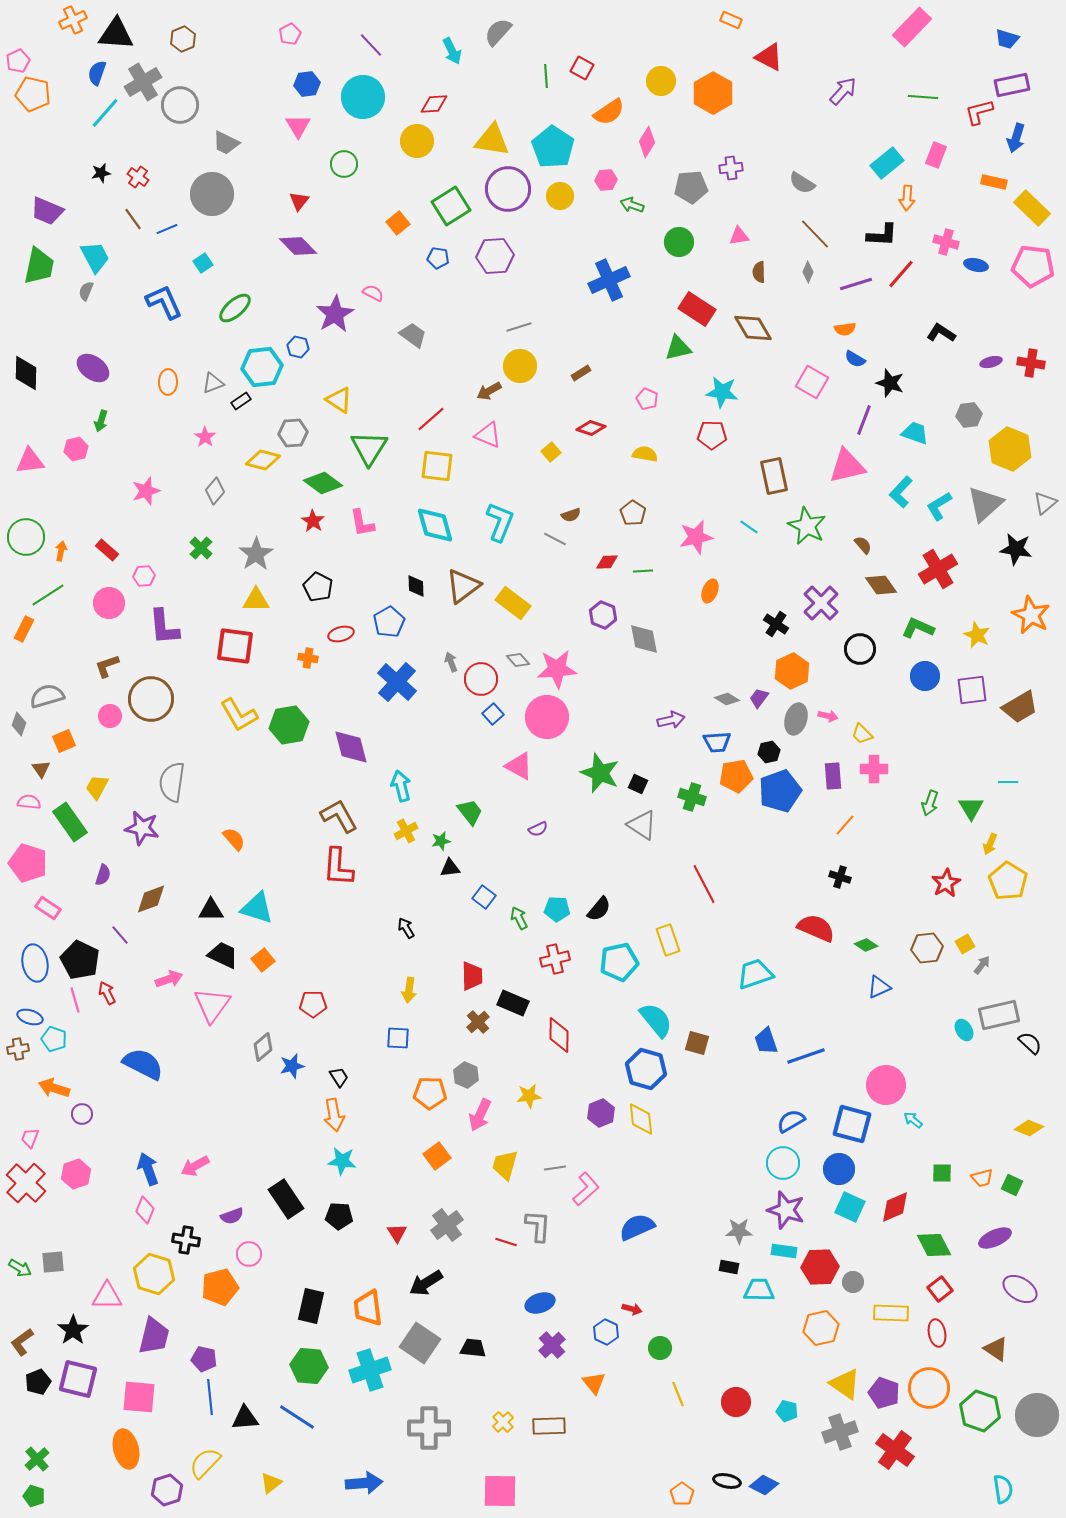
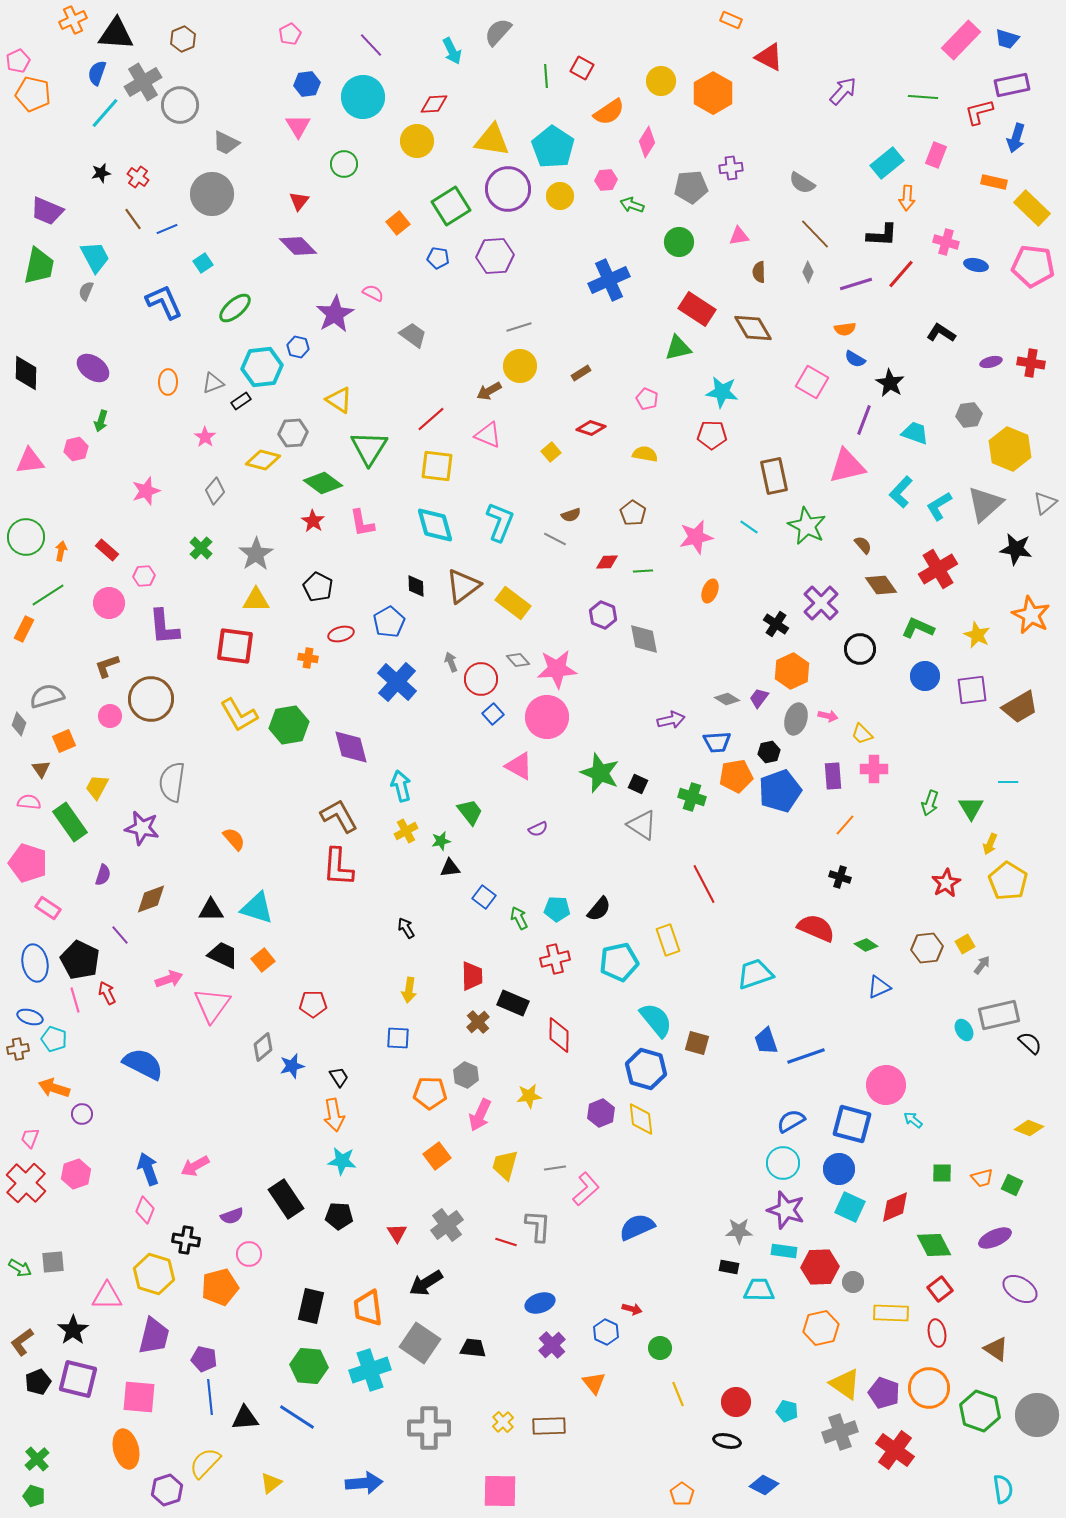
pink rectangle at (912, 27): moved 49 px right, 13 px down
black star at (890, 383): rotated 12 degrees clockwise
black ellipse at (727, 1481): moved 40 px up
